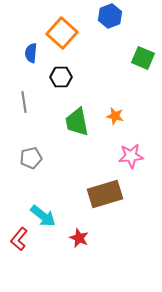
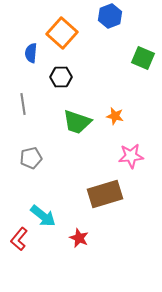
gray line: moved 1 px left, 2 px down
green trapezoid: rotated 60 degrees counterclockwise
